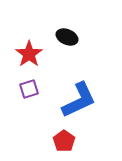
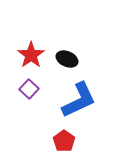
black ellipse: moved 22 px down
red star: moved 2 px right, 1 px down
purple square: rotated 30 degrees counterclockwise
